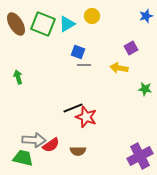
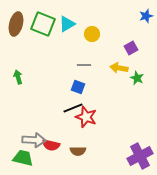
yellow circle: moved 18 px down
brown ellipse: rotated 45 degrees clockwise
blue square: moved 35 px down
green star: moved 8 px left, 11 px up; rotated 16 degrees clockwise
red semicircle: rotated 48 degrees clockwise
